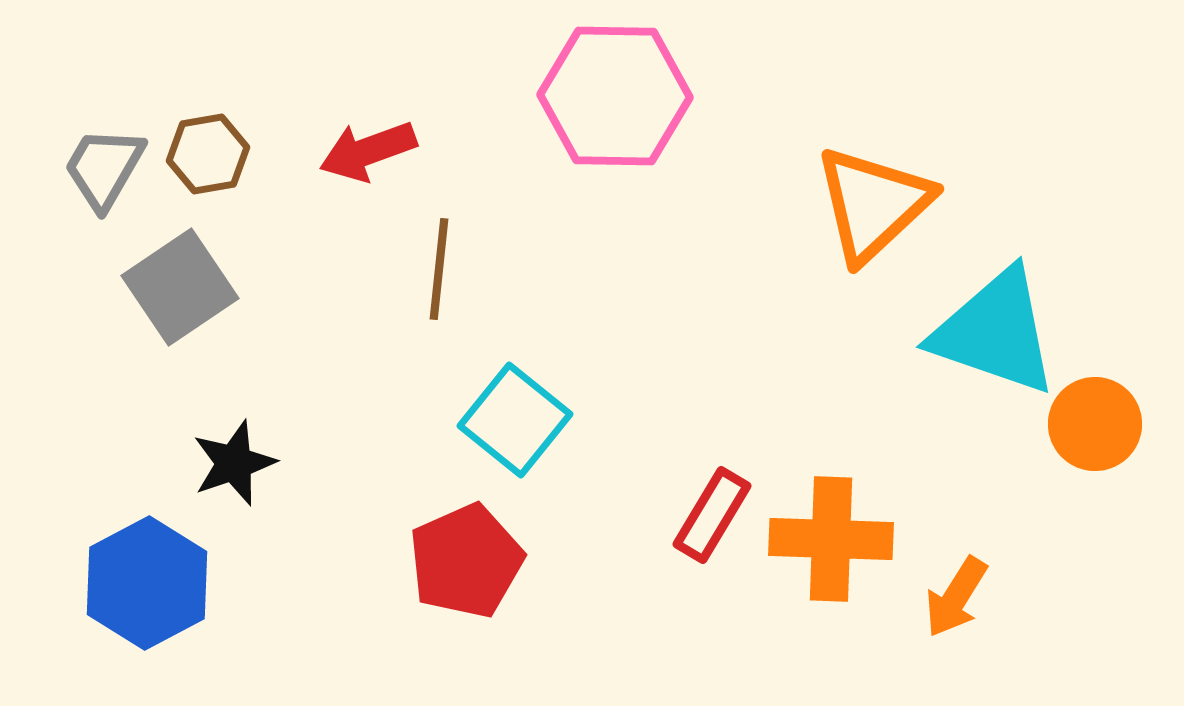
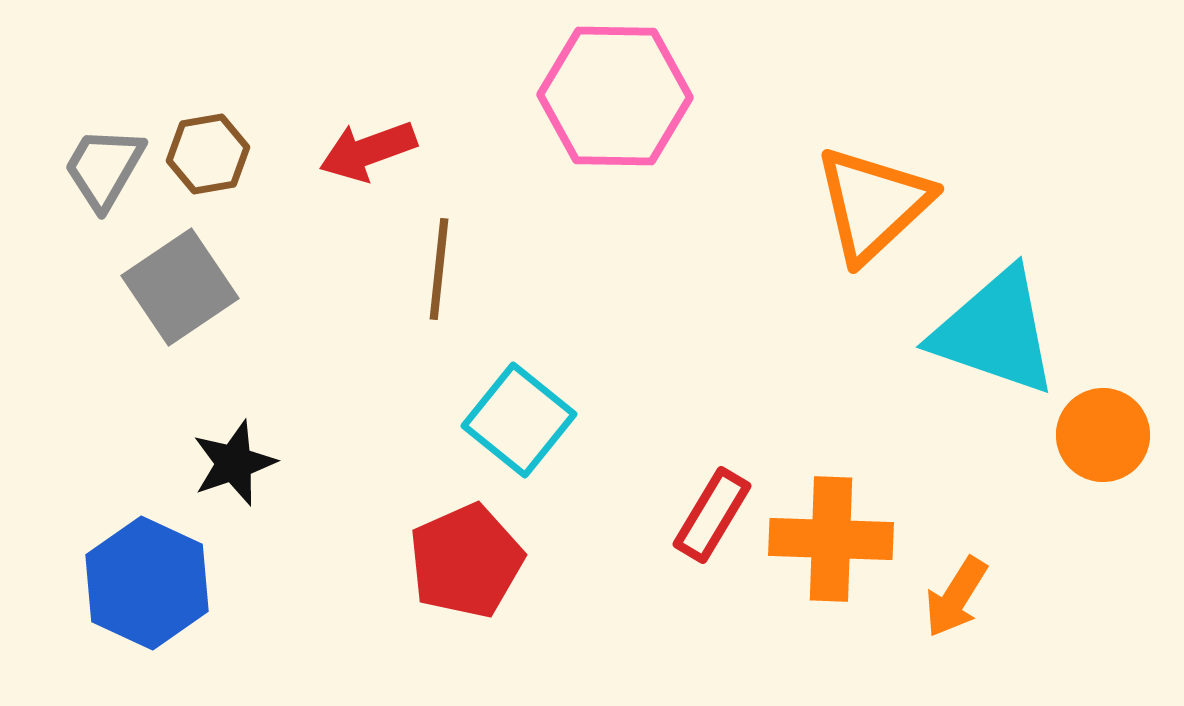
cyan square: moved 4 px right
orange circle: moved 8 px right, 11 px down
blue hexagon: rotated 7 degrees counterclockwise
